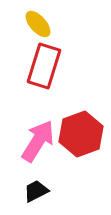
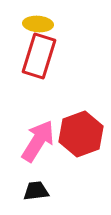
yellow ellipse: rotated 44 degrees counterclockwise
red rectangle: moved 5 px left, 10 px up
black trapezoid: rotated 20 degrees clockwise
